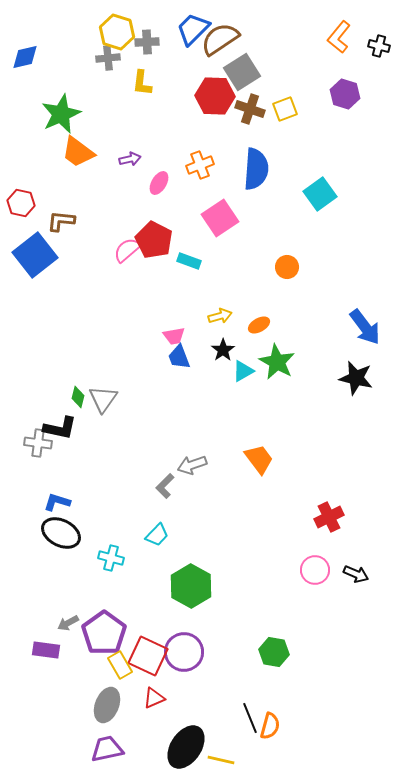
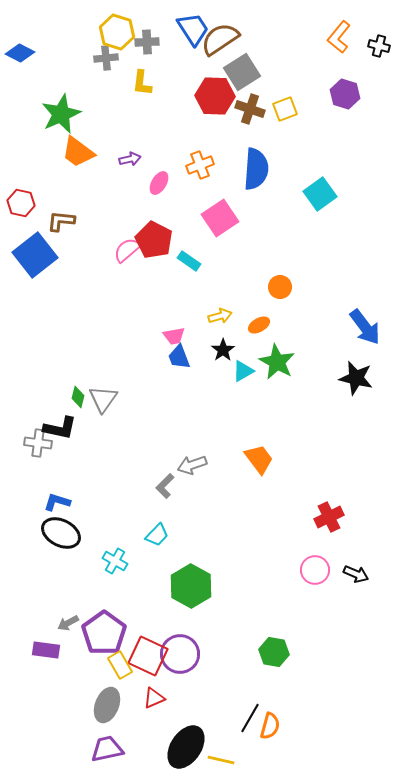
blue trapezoid at (193, 29): rotated 102 degrees clockwise
blue diamond at (25, 57): moved 5 px left, 4 px up; rotated 40 degrees clockwise
gray cross at (108, 58): moved 2 px left
cyan rectangle at (189, 261): rotated 15 degrees clockwise
orange circle at (287, 267): moved 7 px left, 20 px down
cyan cross at (111, 558): moved 4 px right, 3 px down; rotated 15 degrees clockwise
purple circle at (184, 652): moved 4 px left, 2 px down
black line at (250, 718): rotated 52 degrees clockwise
